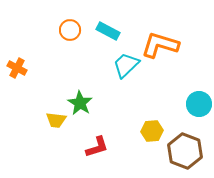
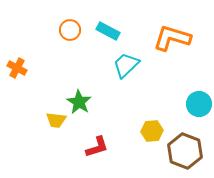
orange L-shape: moved 12 px right, 7 px up
green star: moved 1 px left, 1 px up
